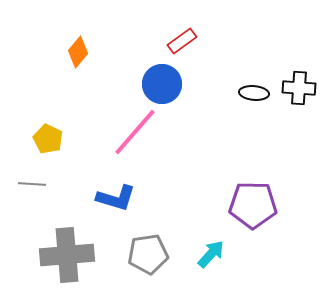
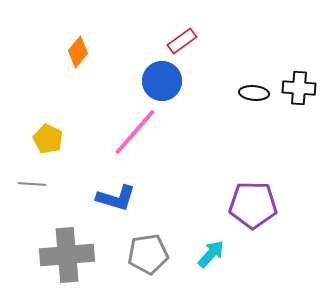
blue circle: moved 3 px up
